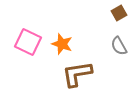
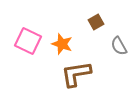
brown square: moved 23 px left, 9 px down
pink square: moved 1 px up
brown L-shape: moved 1 px left
